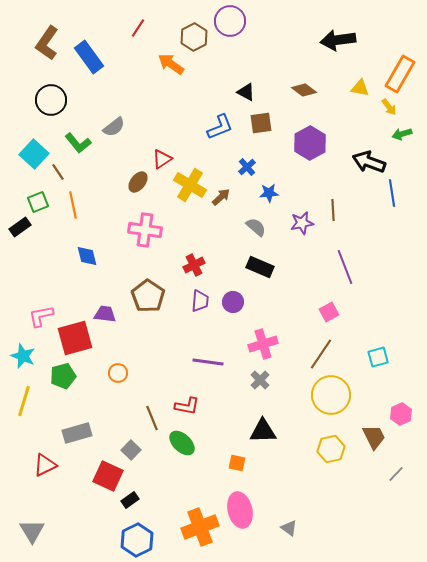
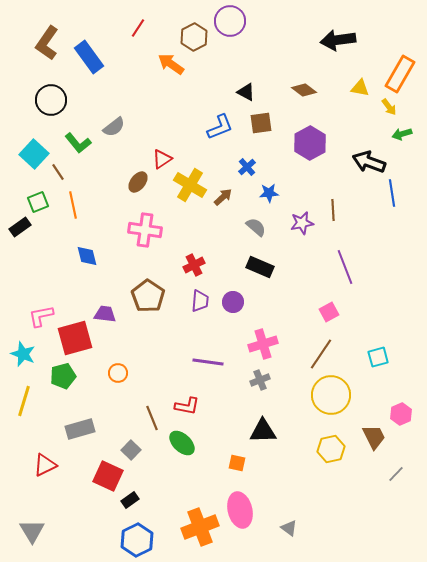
brown arrow at (221, 197): moved 2 px right
cyan star at (23, 356): moved 2 px up
gray cross at (260, 380): rotated 24 degrees clockwise
gray rectangle at (77, 433): moved 3 px right, 4 px up
